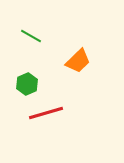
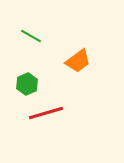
orange trapezoid: rotated 8 degrees clockwise
